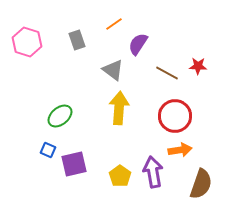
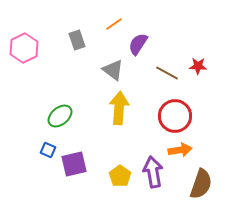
pink hexagon: moved 3 px left, 6 px down; rotated 16 degrees clockwise
